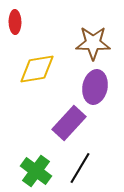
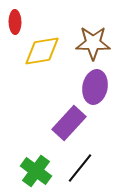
yellow diamond: moved 5 px right, 18 px up
black line: rotated 8 degrees clockwise
